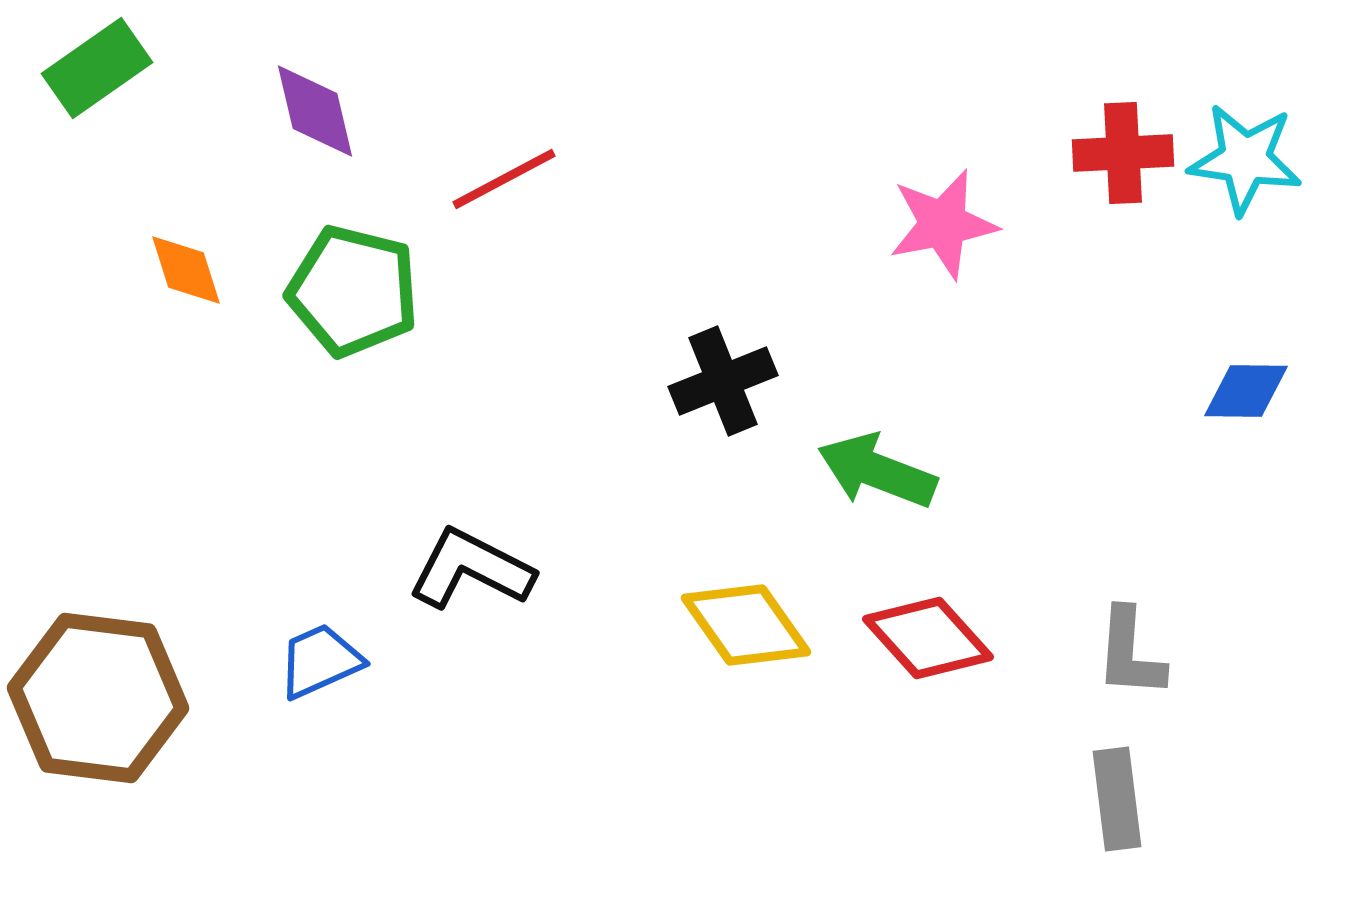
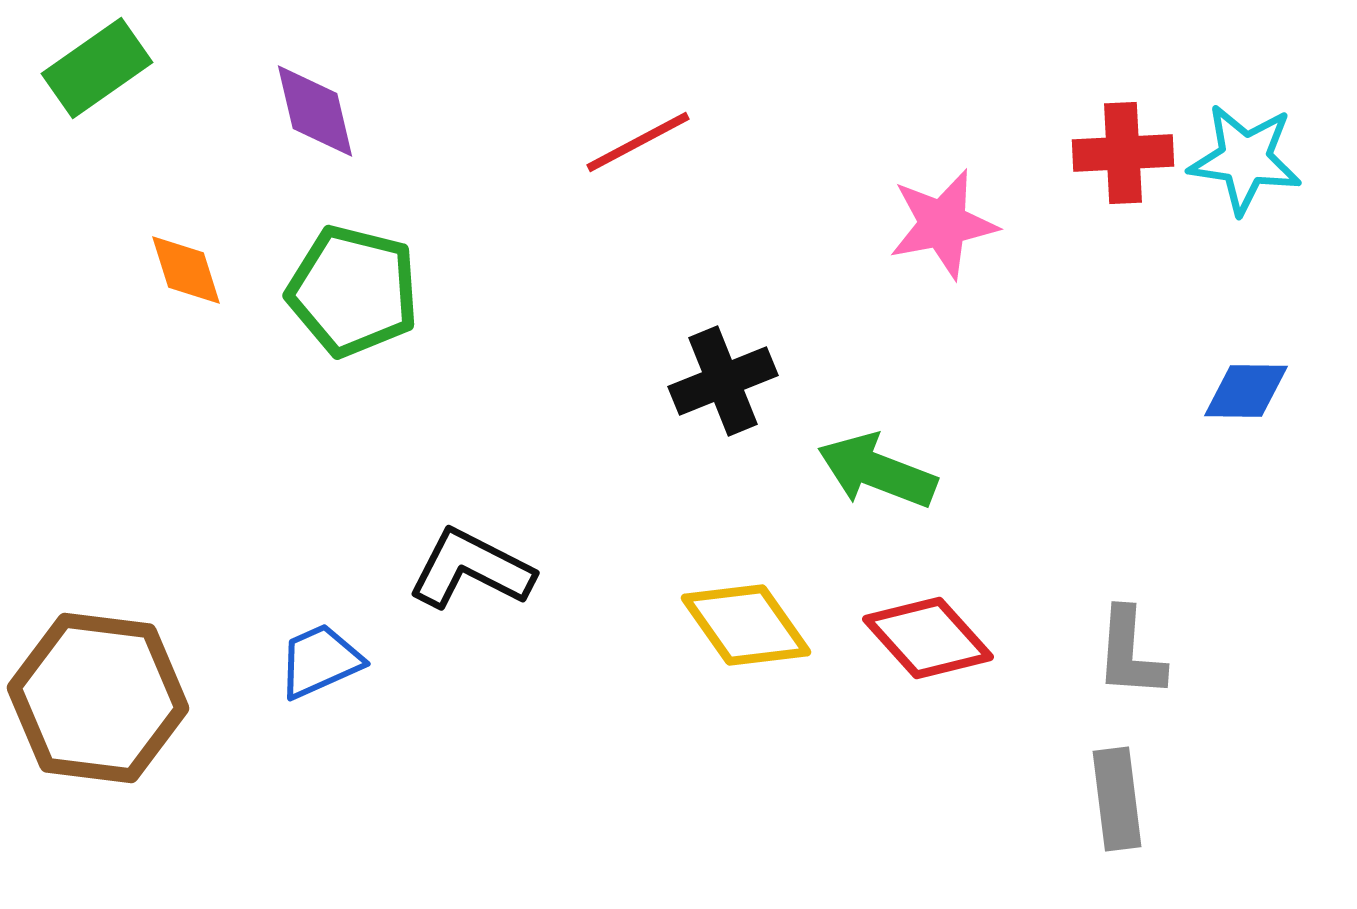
red line: moved 134 px right, 37 px up
